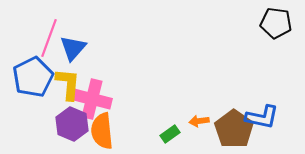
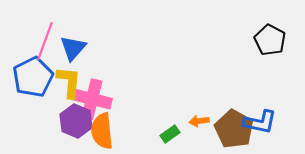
black pentagon: moved 6 px left, 17 px down; rotated 20 degrees clockwise
pink line: moved 4 px left, 3 px down
yellow L-shape: moved 1 px right, 2 px up
blue L-shape: moved 2 px left, 5 px down
purple hexagon: moved 4 px right, 3 px up
brown pentagon: rotated 6 degrees counterclockwise
